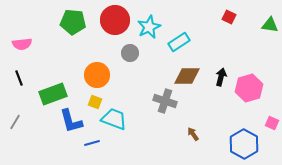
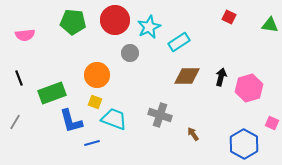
pink semicircle: moved 3 px right, 9 px up
green rectangle: moved 1 px left, 1 px up
gray cross: moved 5 px left, 14 px down
